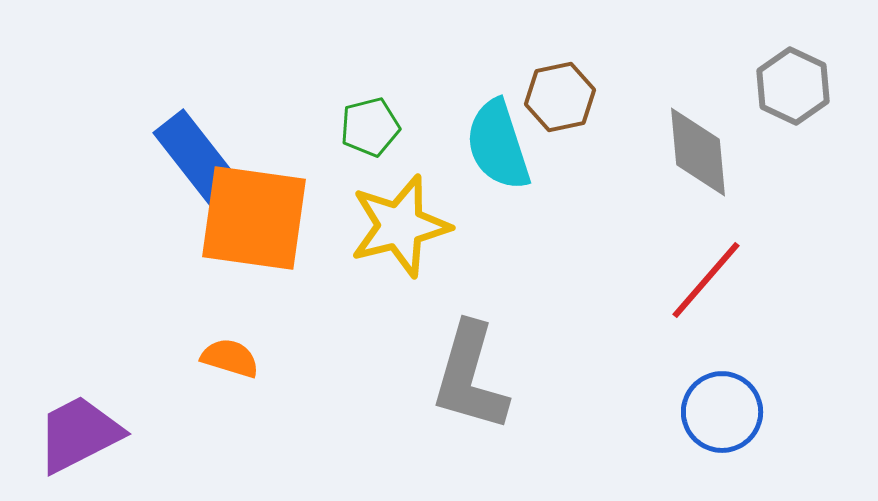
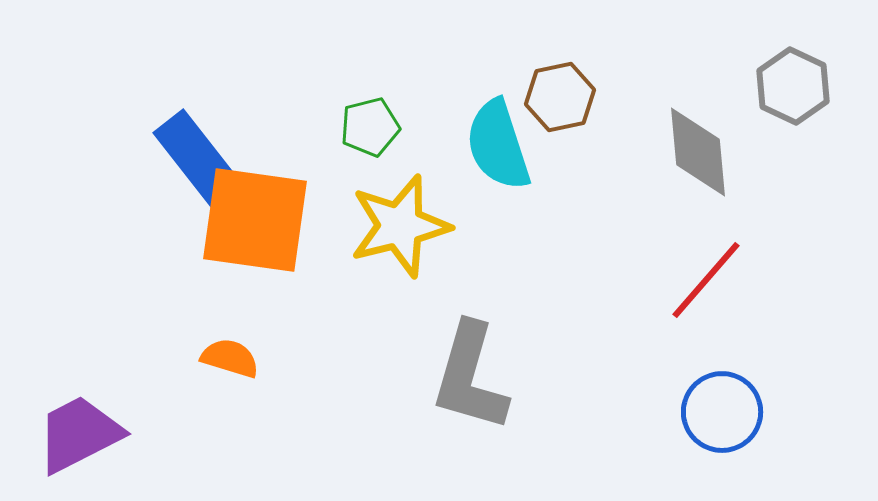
orange square: moved 1 px right, 2 px down
